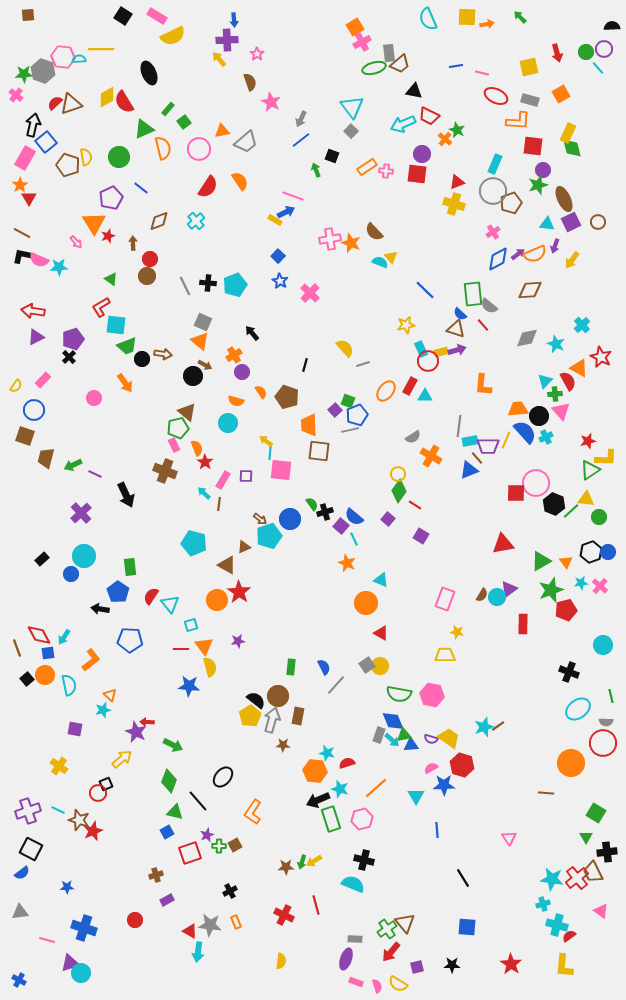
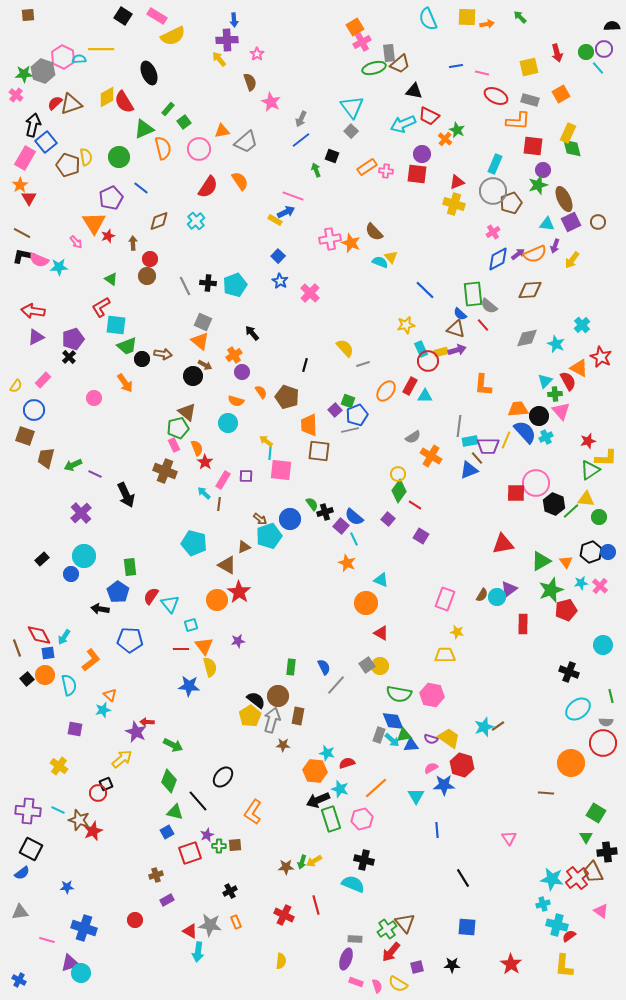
pink hexagon at (63, 57): rotated 20 degrees clockwise
purple cross at (28, 811): rotated 25 degrees clockwise
brown square at (235, 845): rotated 24 degrees clockwise
